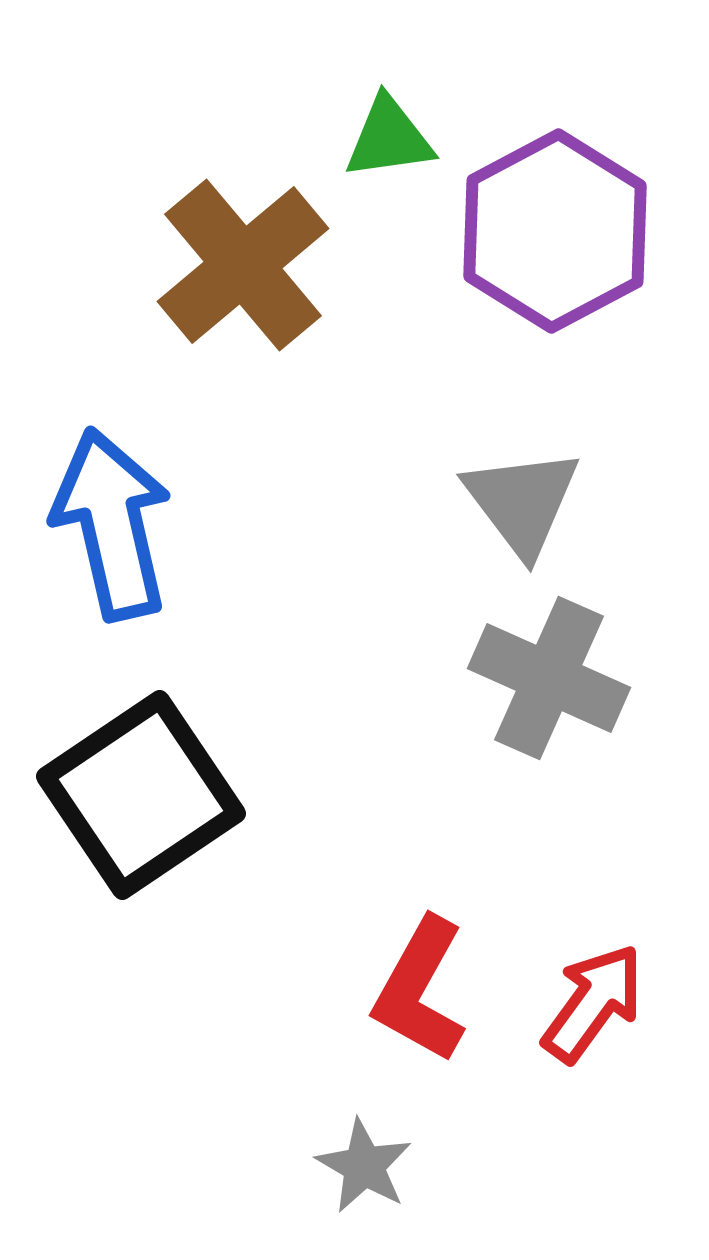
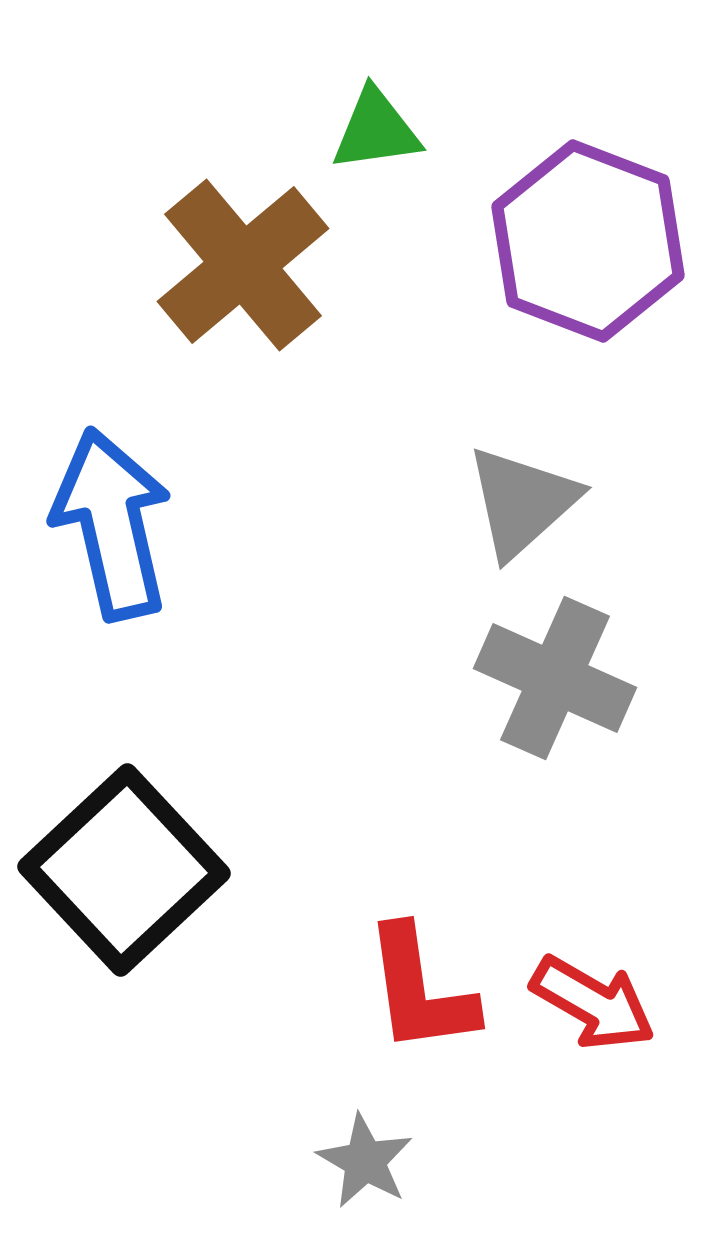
green triangle: moved 13 px left, 8 px up
purple hexagon: moved 33 px right, 10 px down; rotated 11 degrees counterclockwise
gray triangle: rotated 25 degrees clockwise
gray cross: moved 6 px right
black square: moved 17 px left, 75 px down; rotated 9 degrees counterclockwise
red L-shape: rotated 37 degrees counterclockwise
red arrow: rotated 84 degrees clockwise
gray star: moved 1 px right, 5 px up
